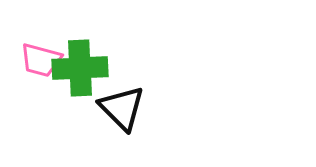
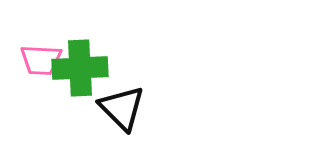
pink trapezoid: rotated 12 degrees counterclockwise
